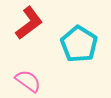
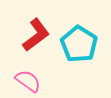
red L-shape: moved 7 px right, 12 px down
